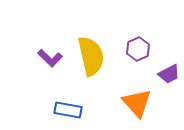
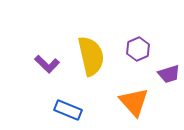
purple L-shape: moved 3 px left, 6 px down
purple trapezoid: rotated 10 degrees clockwise
orange triangle: moved 3 px left, 1 px up
blue rectangle: rotated 12 degrees clockwise
